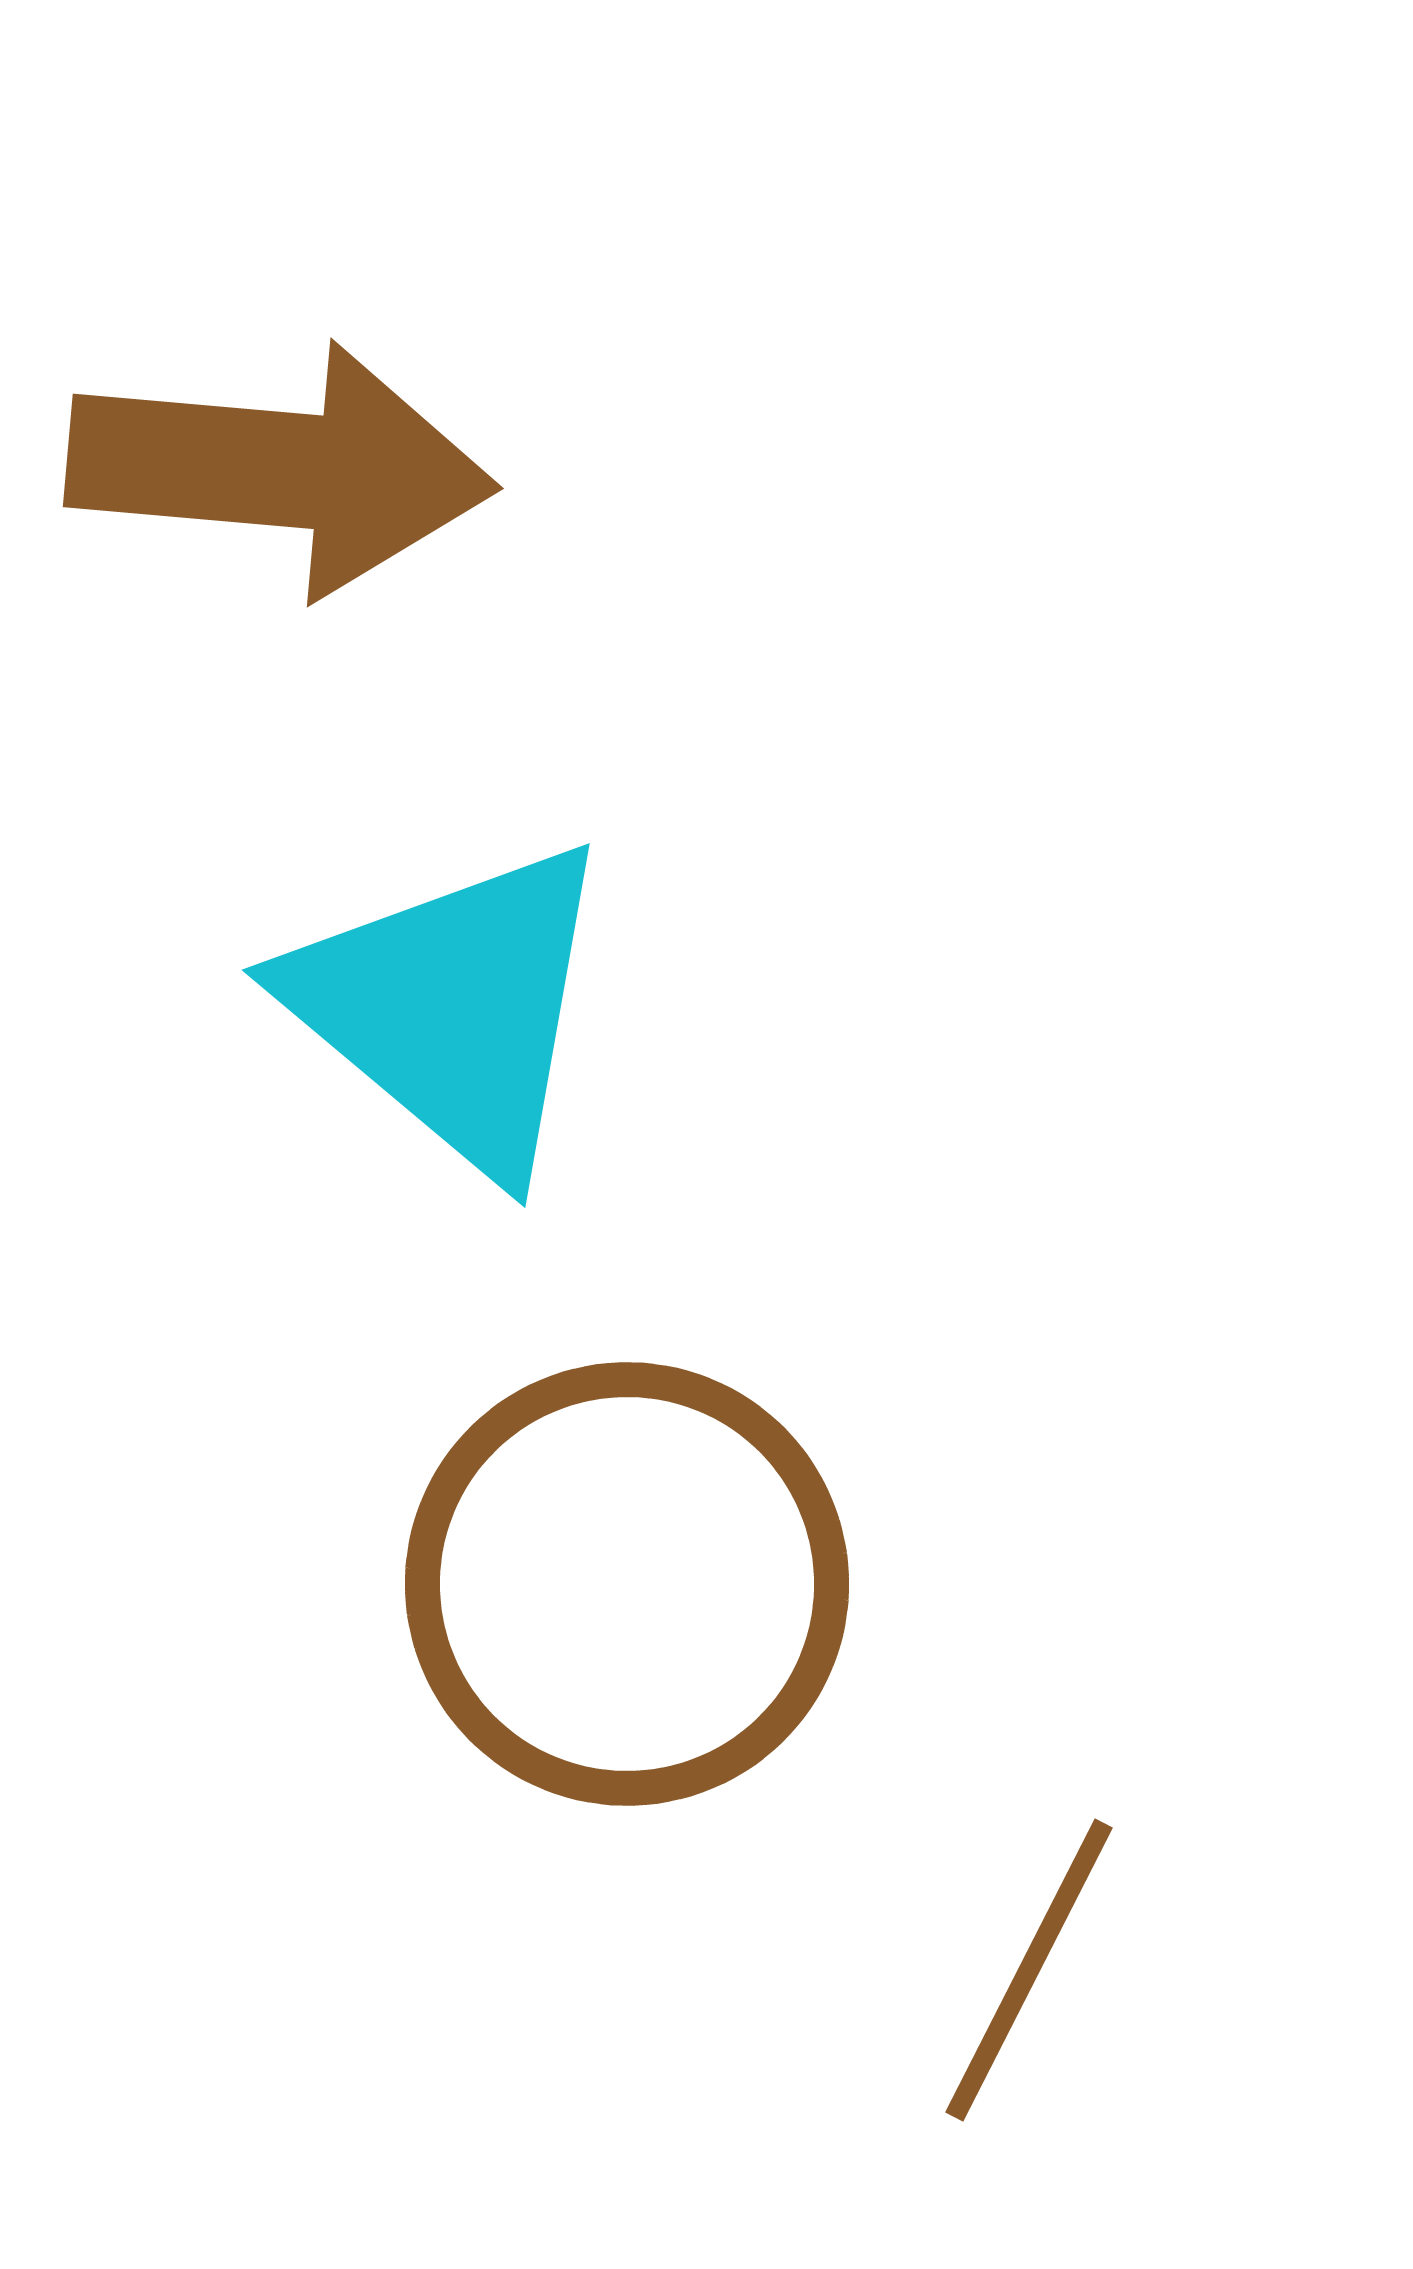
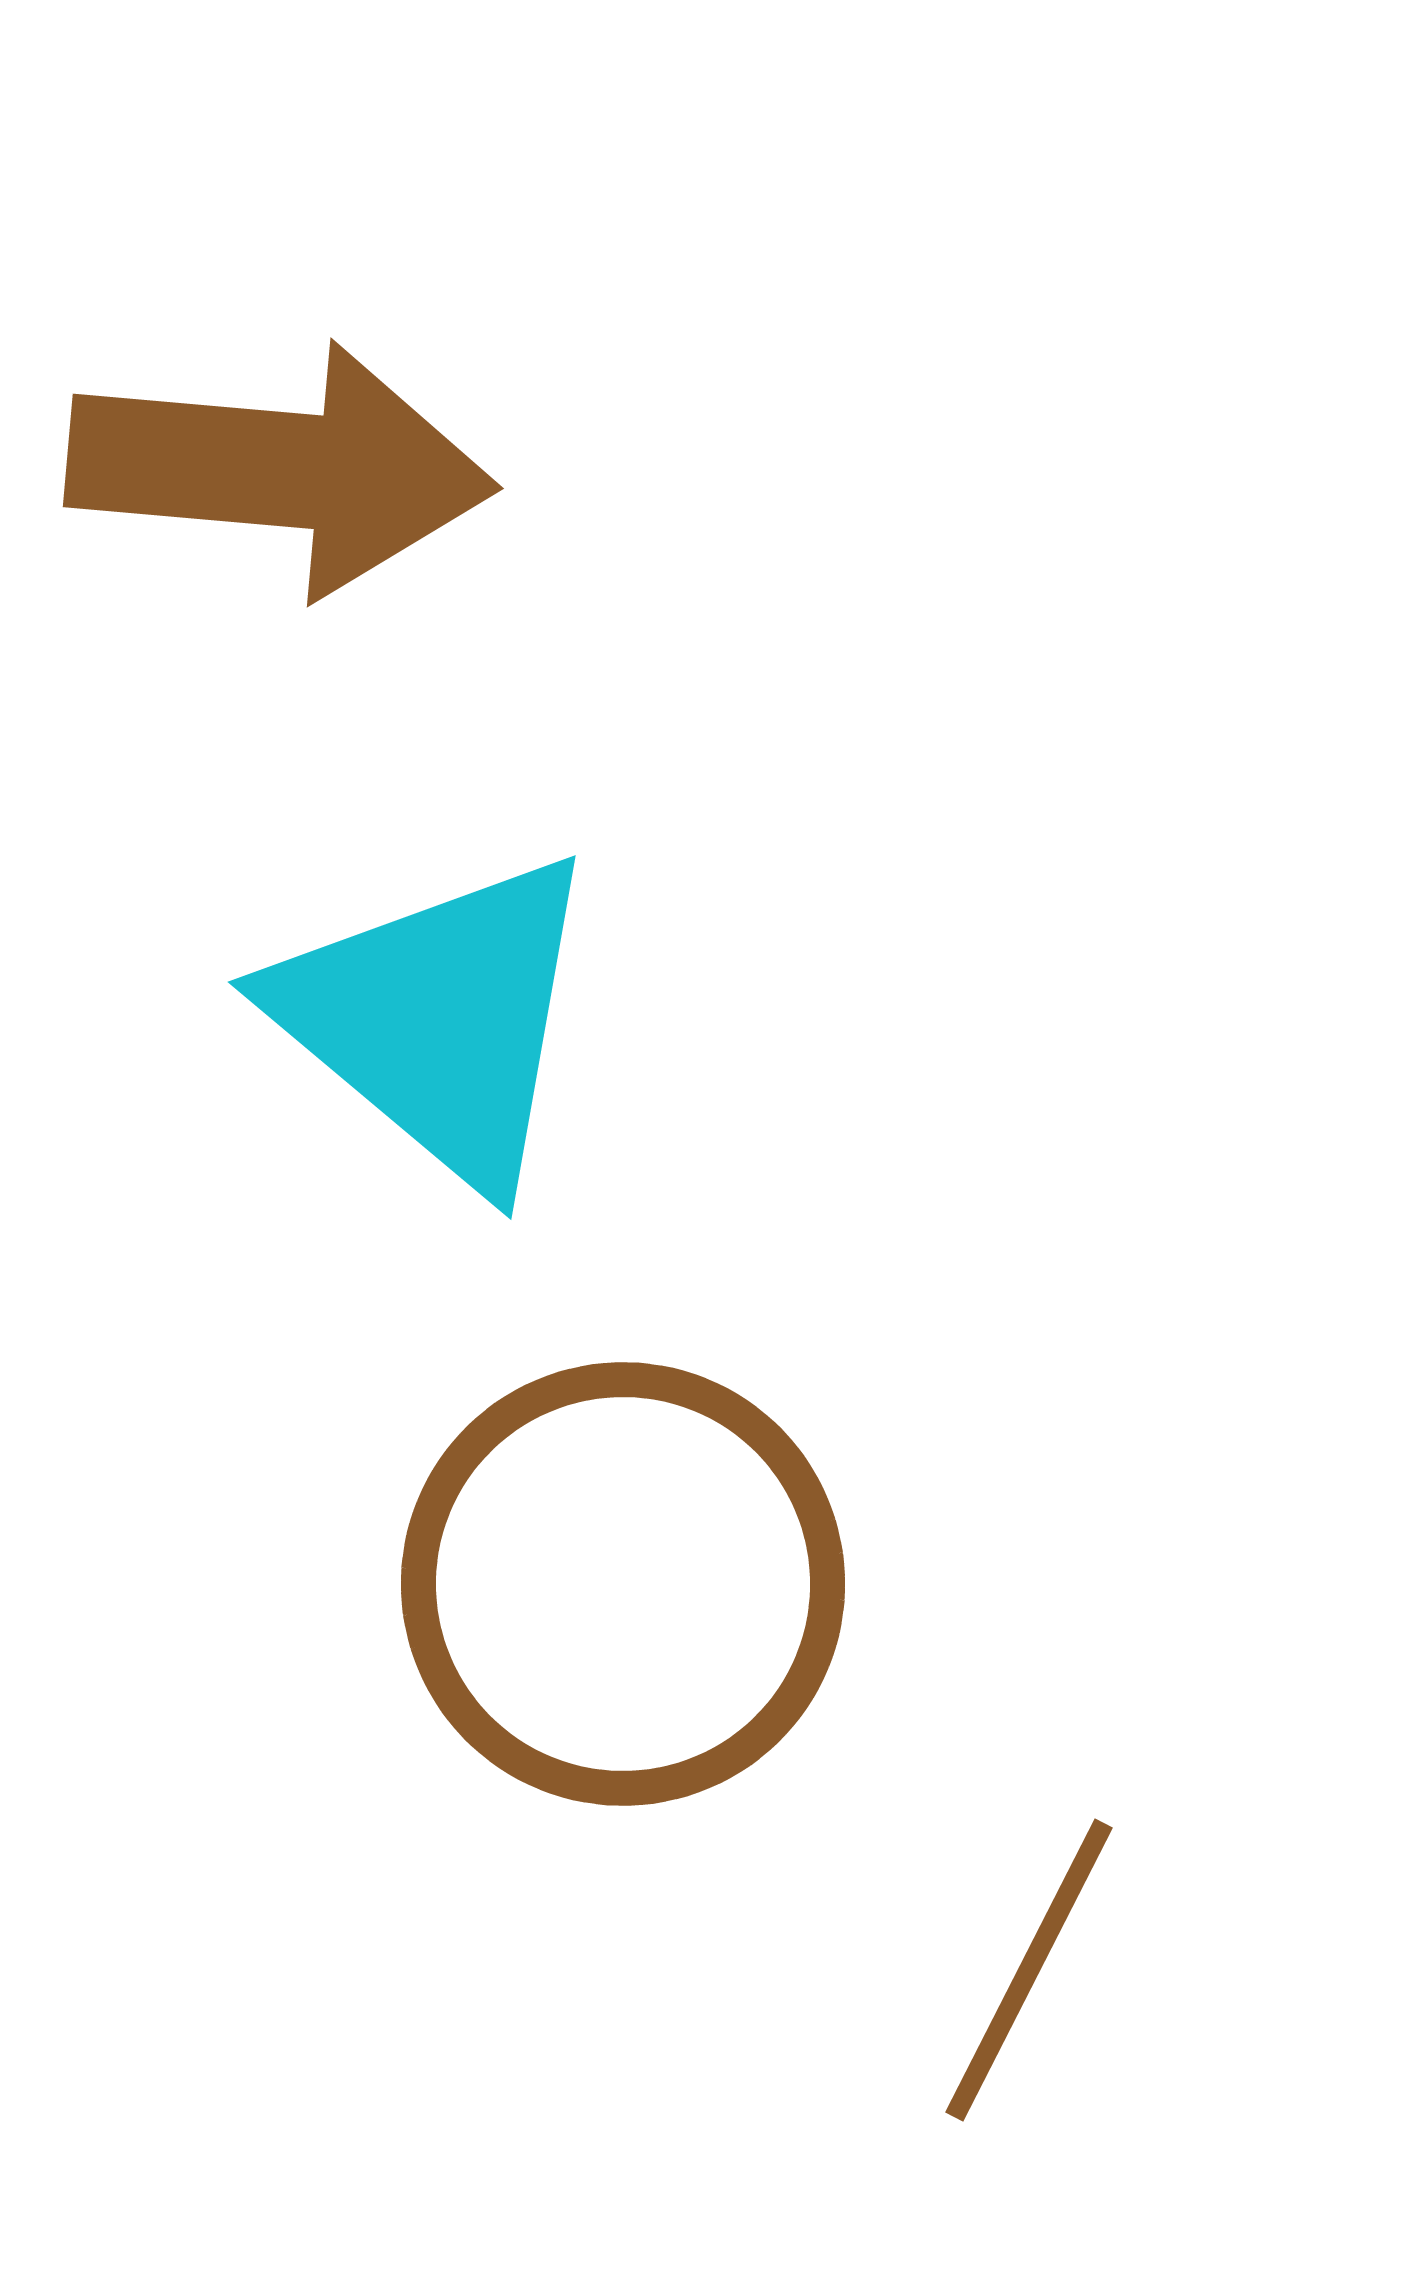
cyan triangle: moved 14 px left, 12 px down
brown circle: moved 4 px left
